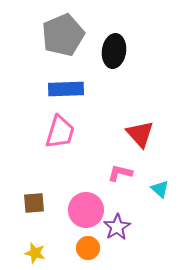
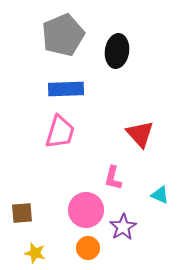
black ellipse: moved 3 px right
pink L-shape: moved 7 px left, 5 px down; rotated 90 degrees counterclockwise
cyan triangle: moved 6 px down; rotated 18 degrees counterclockwise
brown square: moved 12 px left, 10 px down
purple star: moved 6 px right
